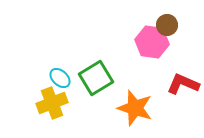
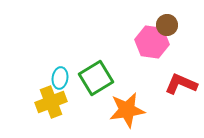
cyan ellipse: rotated 55 degrees clockwise
red L-shape: moved 2 px left
yellow cross: moved 1 px left, 1 px up
orange star: moved 8 px left, 2 px down; rotated 27 degrees counterclockwise
